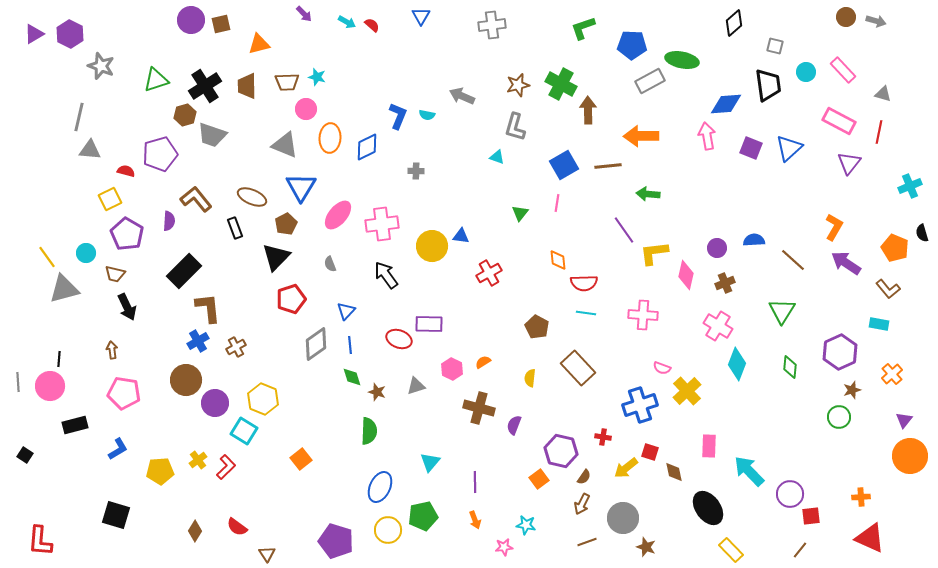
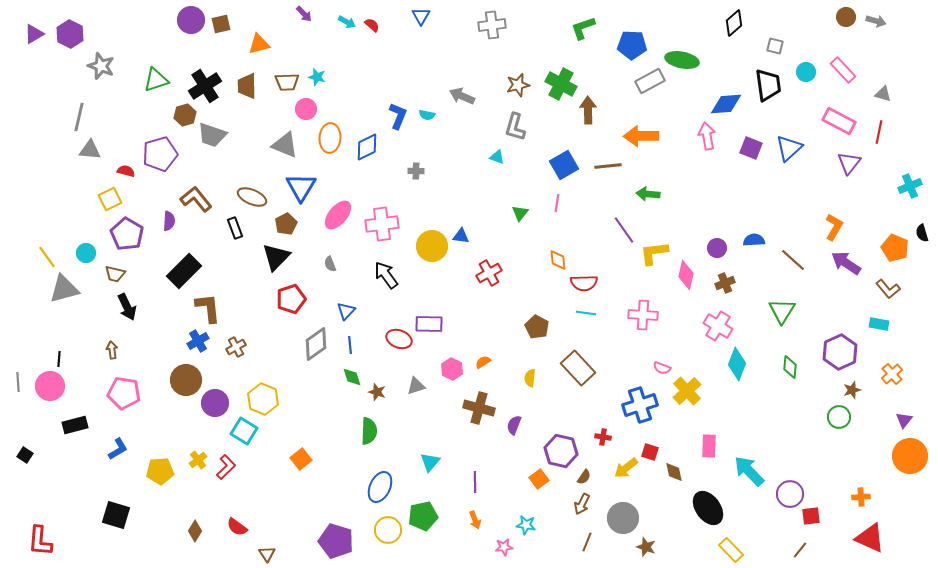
brown line at (587, 542): rotated 48 degrees counterclockwise
